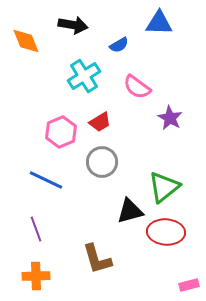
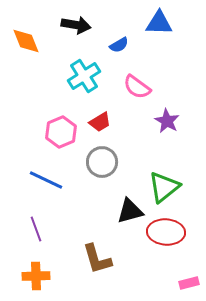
black arrow: moved 3 px right
purple star: moved 3 px left, 3 px down
pink rectangle: moved 2 px up
